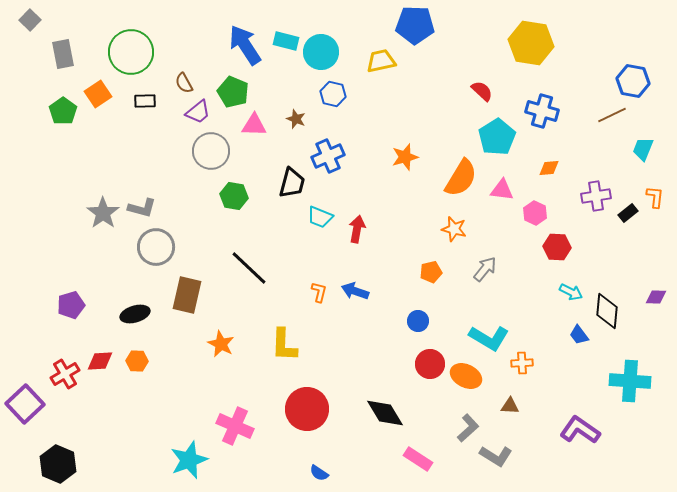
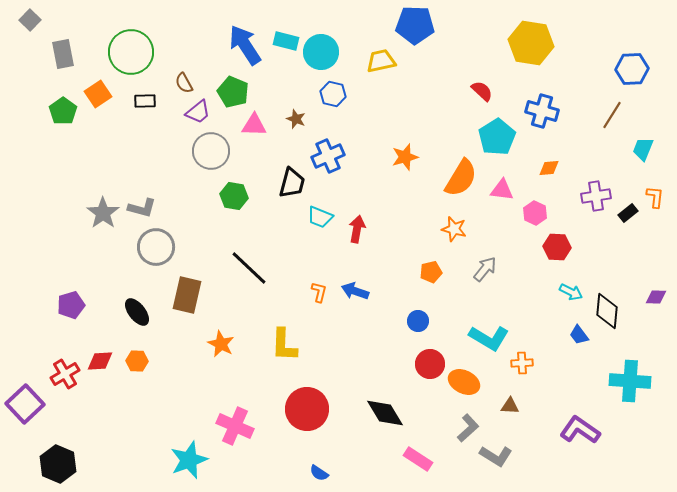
blue hexagon at (633, 81): moved 1 px left, 12 px up; rotated 12 degrees counterclockwise
brown line at (612, 115): rotated 32 degrees counterclockwise
black ellipse at (135, 314): moved 2 px right, 2 px up; rotated 68 degrees clockwise
orange ellipse at (466, 376): moved 2 px left, 6 px down
